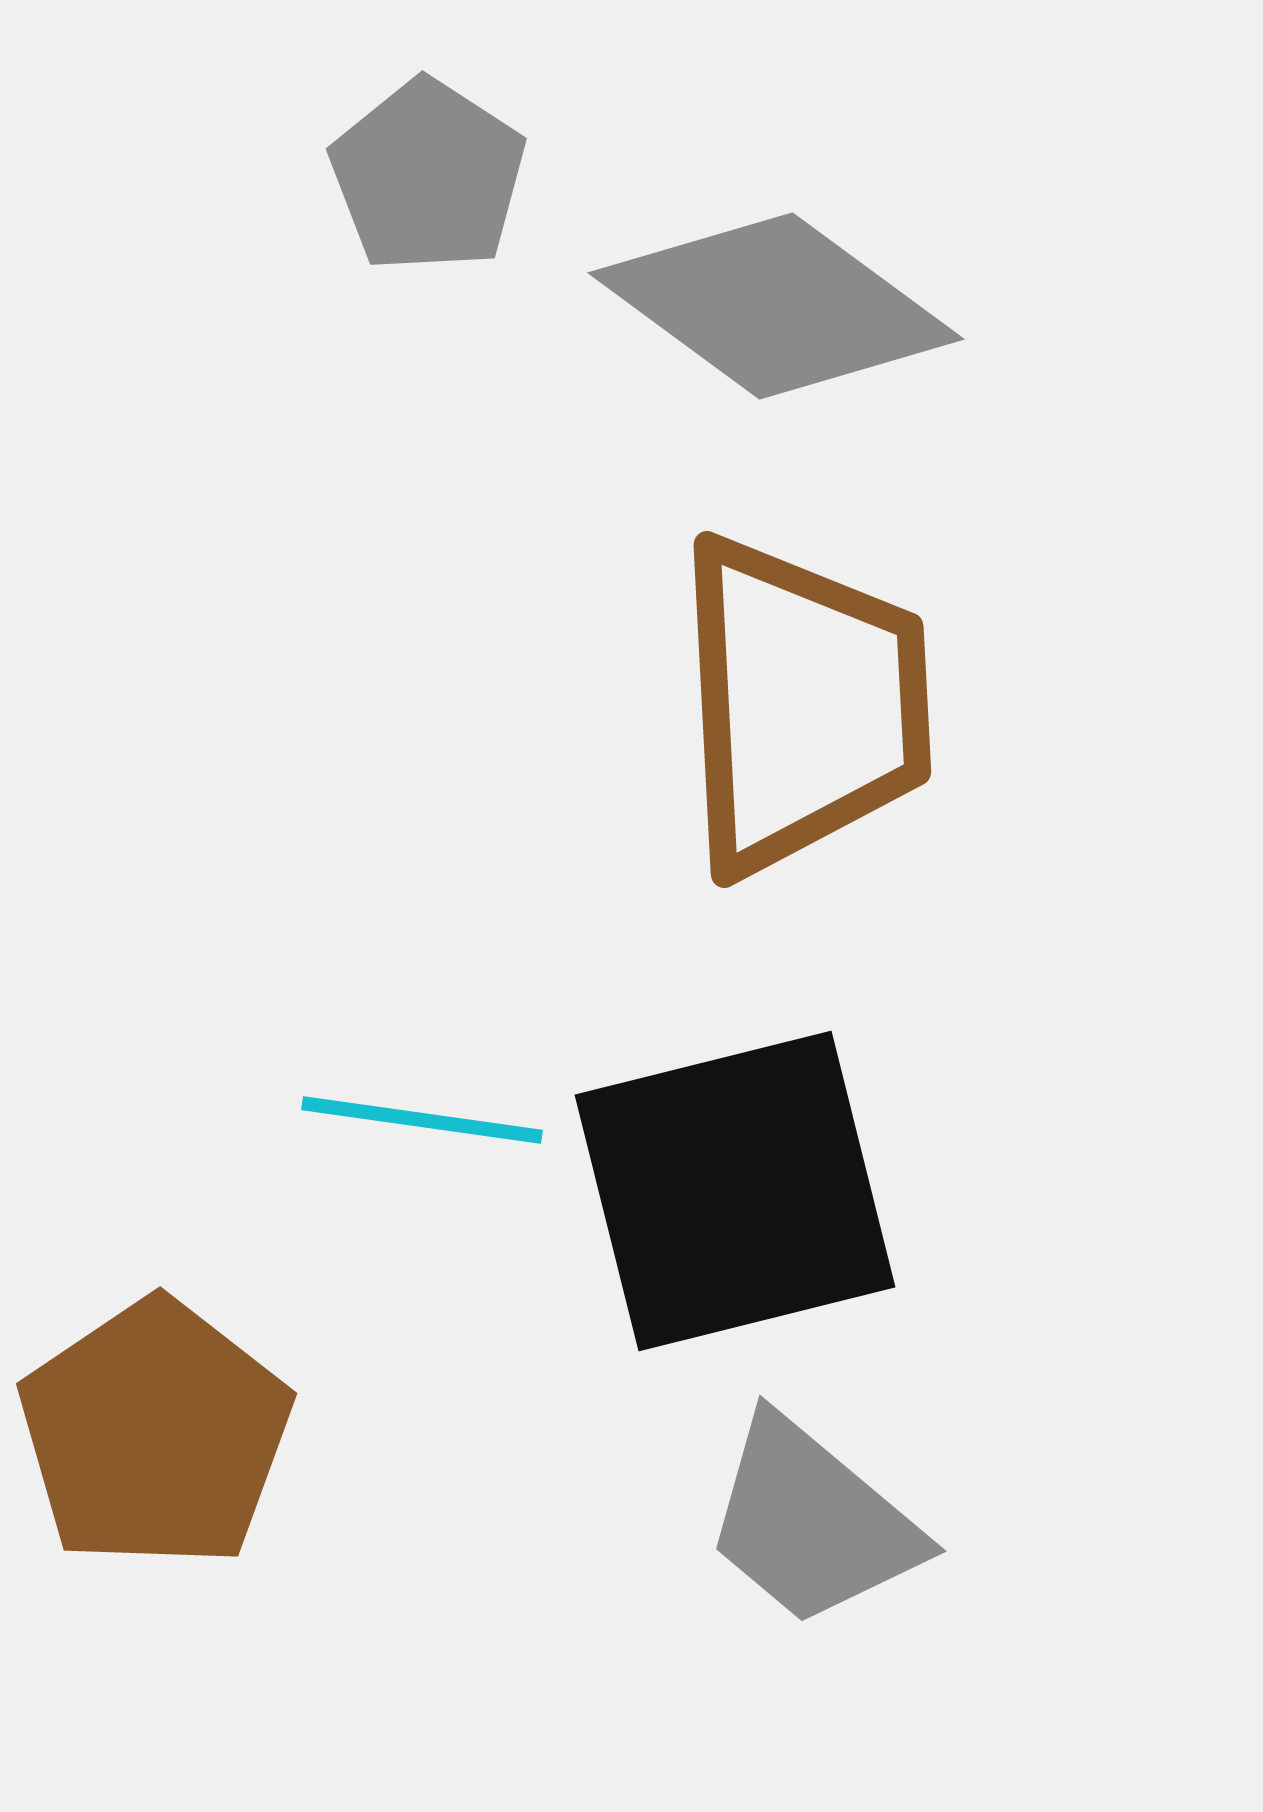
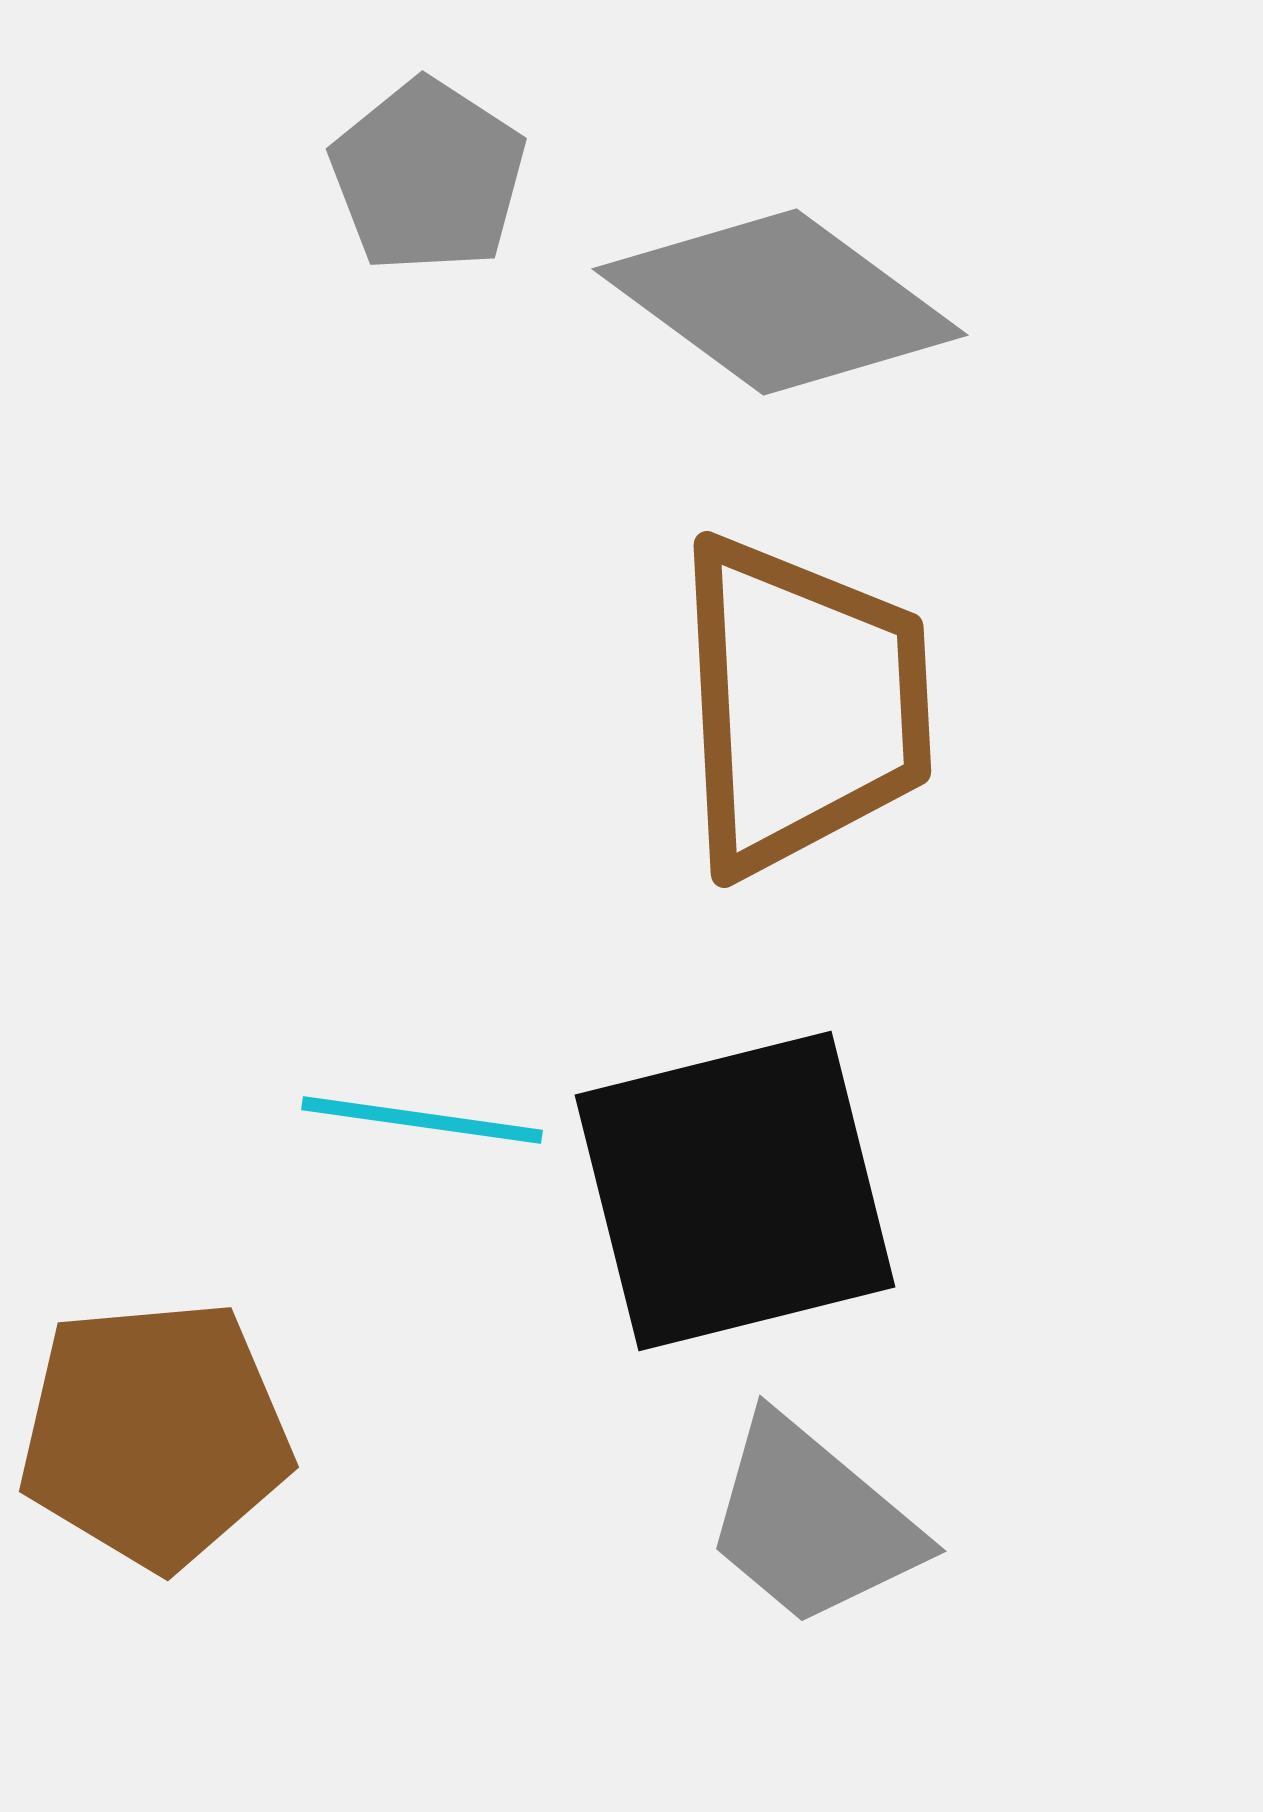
gray diamond: moved 4 px right, 4 px up
brown pentagon: rotated 29 degrees clockwise
